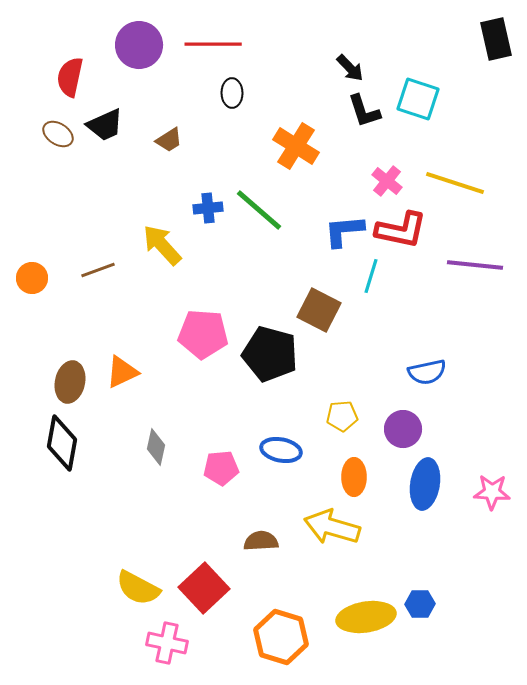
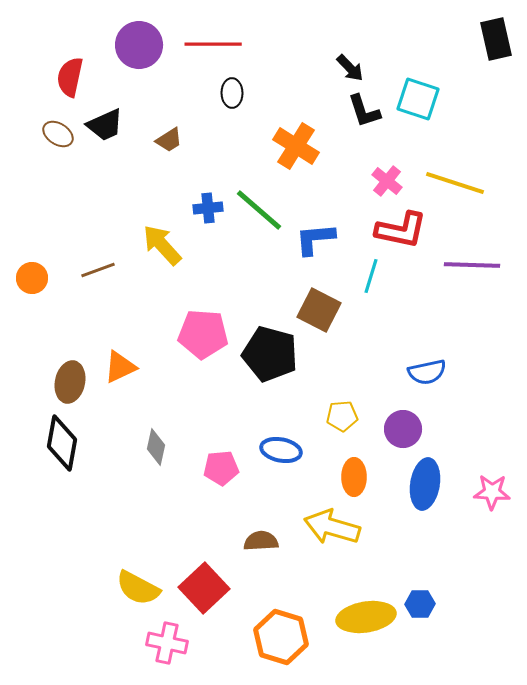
blue L-shape at (344, 231): moved 29 px left, 8 px down
purple line at (475, 265): moved 3 px left; rotated 4 degrees counterclockwise
orange triangle at (122, 372): moved 2 px left, 5 px up
